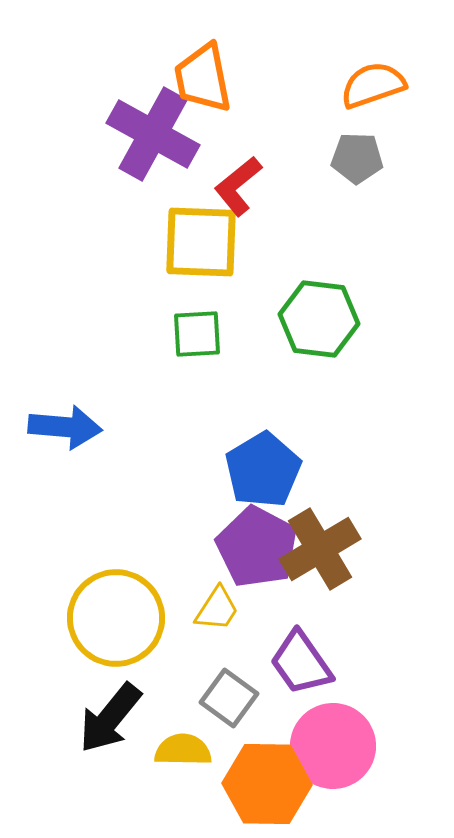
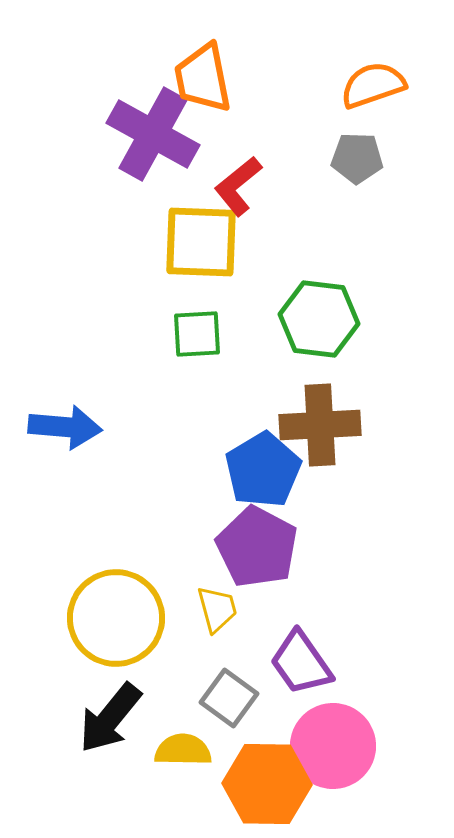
brown cross: moved 124 px up; rotated 28 degrees clockwise
yellow trapezoid: rotated 48 degrees counterclockwise
